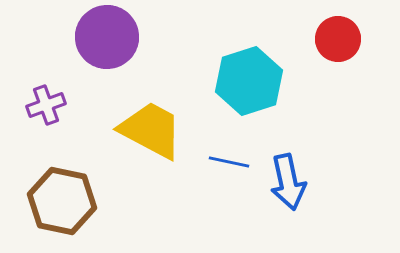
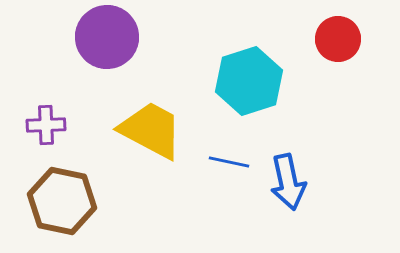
purple cross: moved 20 px down; rotated 18 degrees clockwise
